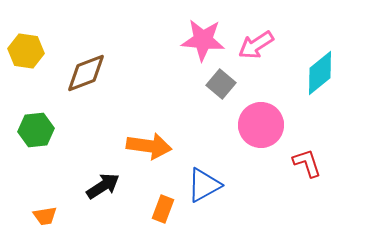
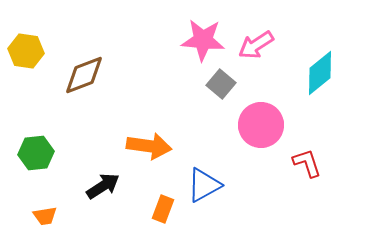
brown diamond: moved 2 px left, 2 px down
green hexagon: moved 23 px down
